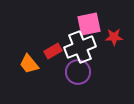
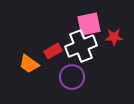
white cross: moved 1 px right, 1 px up
orange trapezoid: rotated 15 degrees counterclockwise
purple circle: moved 6 px left, 5 px down
